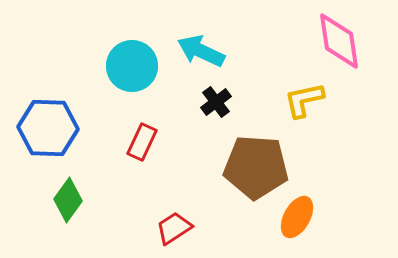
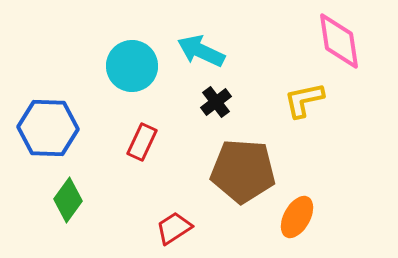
brown pentagon: moved 13 px left, 4 px down
